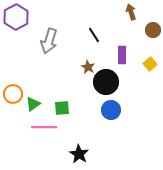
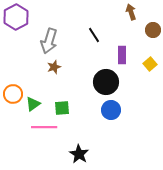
brown star: moved 34 px left; rotated 24 degrees clockwise
